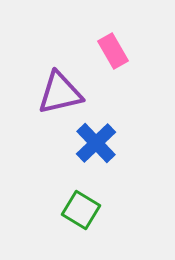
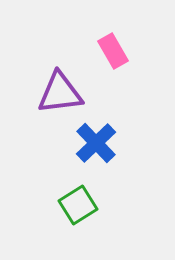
purple triangle: rotated 6 degrees clockwise
green square: moved 3 px left, 5 px up; rotated 27 degrees clockwise
